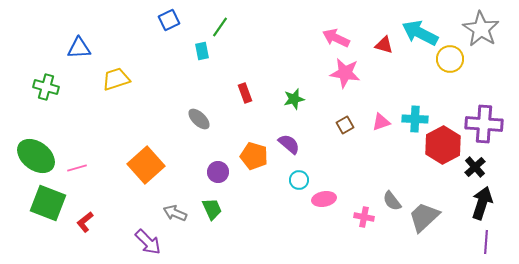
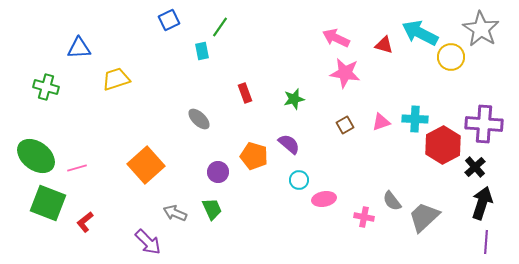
yellow circle: moved 1 px right, 2 px up
